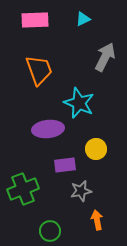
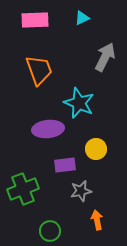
cyan triangle: moved 1 px left, 1 px up
